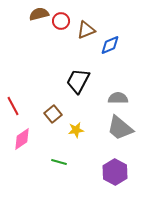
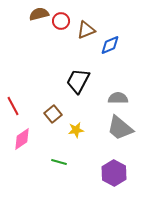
purple hexagon: moved 1 px left, 1 px down
